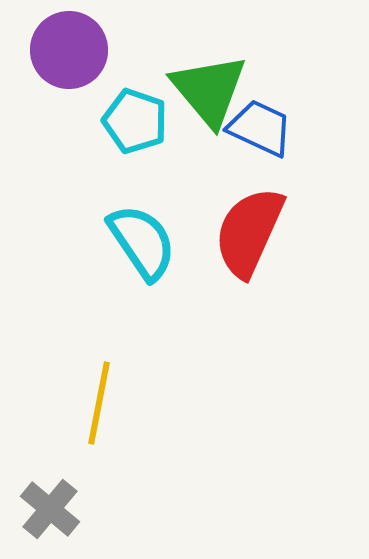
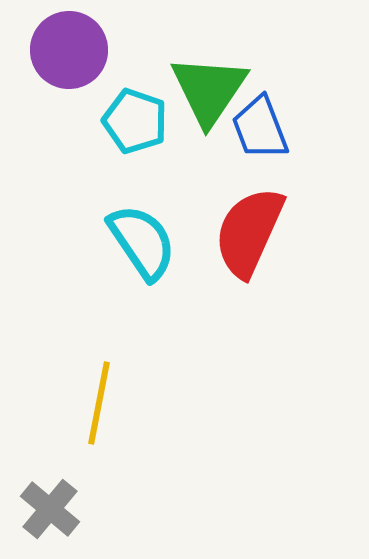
green triangle: rotated 14 degrees clockwise
blue trapezoid: rotated 136 degrees counterclockwise
